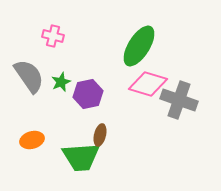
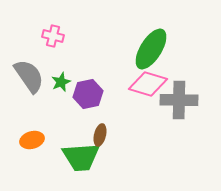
green ellipse: moved 12 px right, 3 px down
gray cross: rotated 18 degrees counterclockwise
